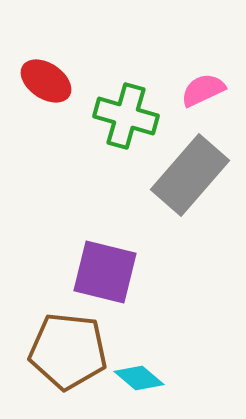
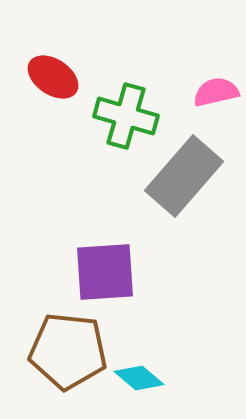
red ellipse: moved 7 px right, 4 px up
pink semicircle: moved 13 px right, 2 px down; rotated 12 degrees clockwise
gray rectangle: moved 6 px left, 1 px down
purple square: rotated 18 degrees counterclockwise
